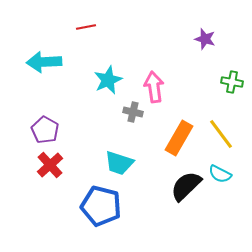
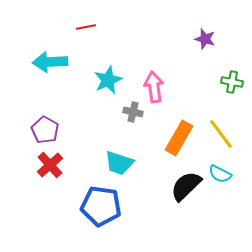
cyan arrow: moved 6 px right
blue pentagon: rotated 6 degrees counterclockwise
